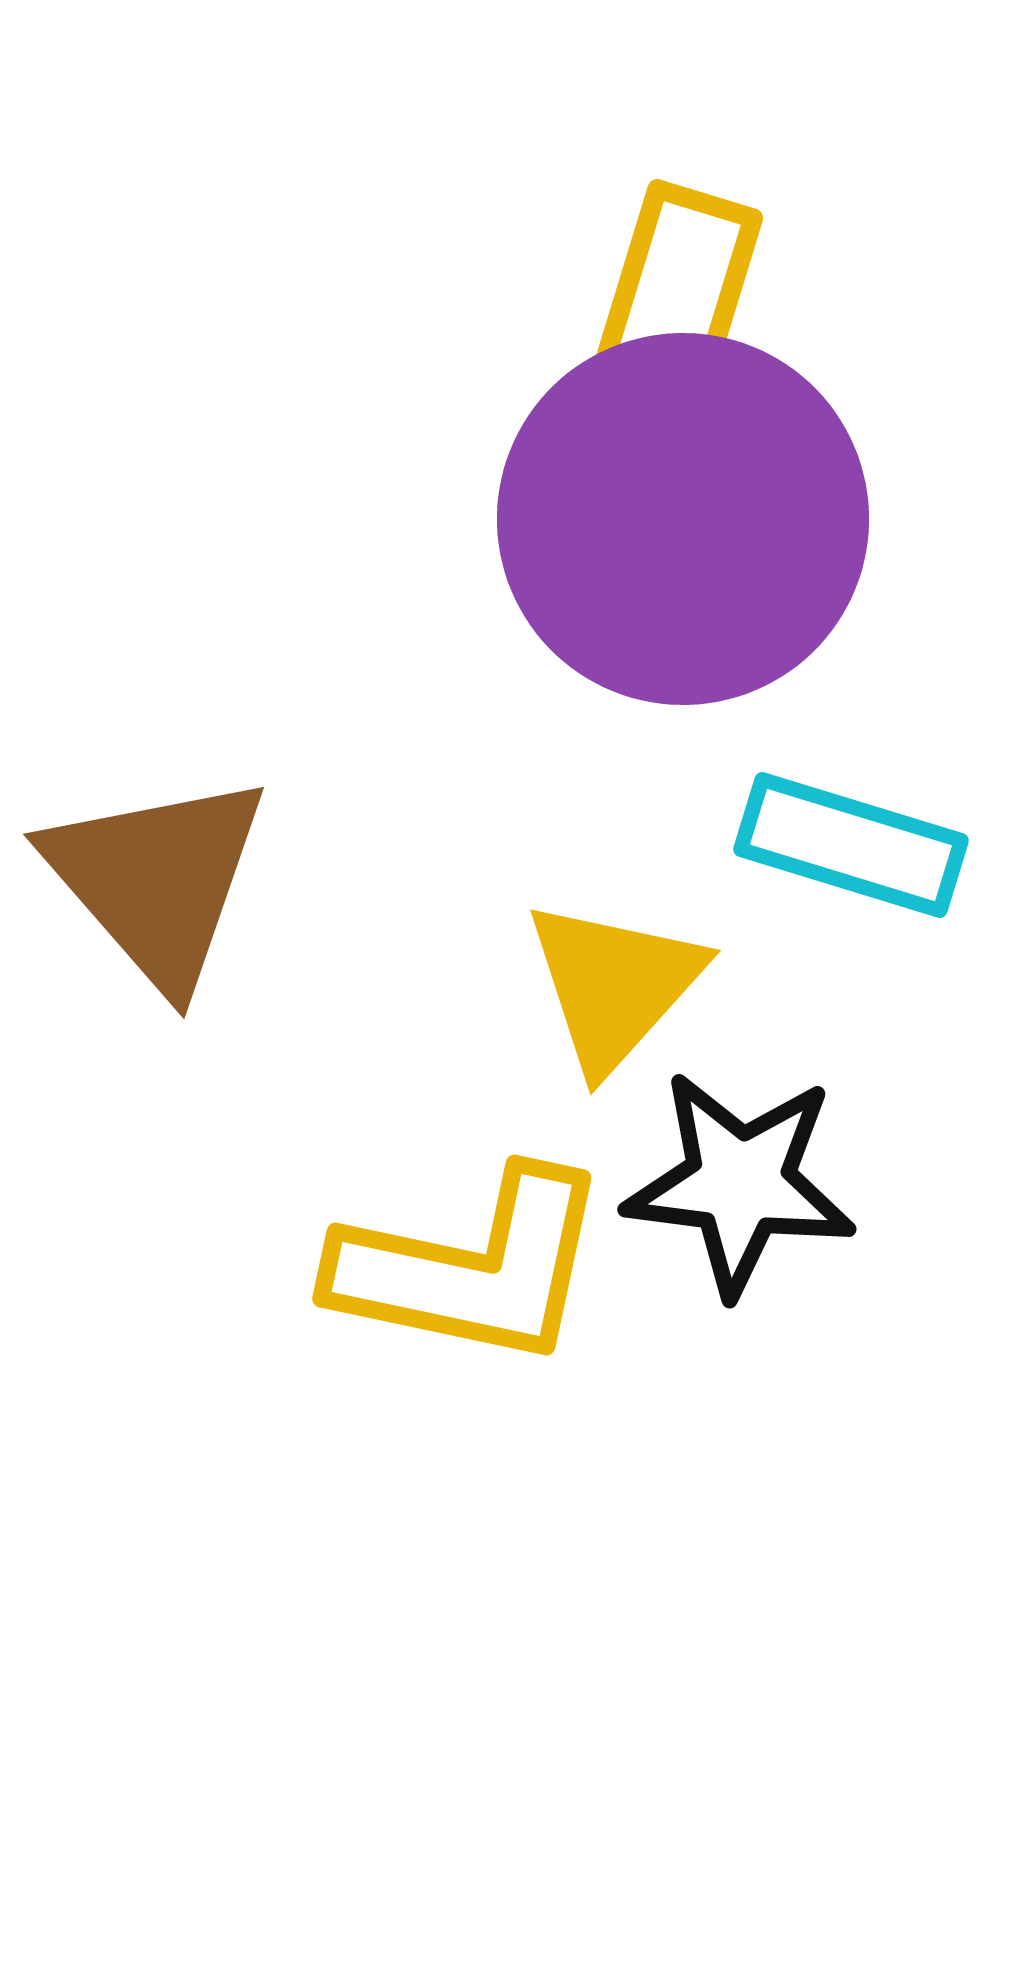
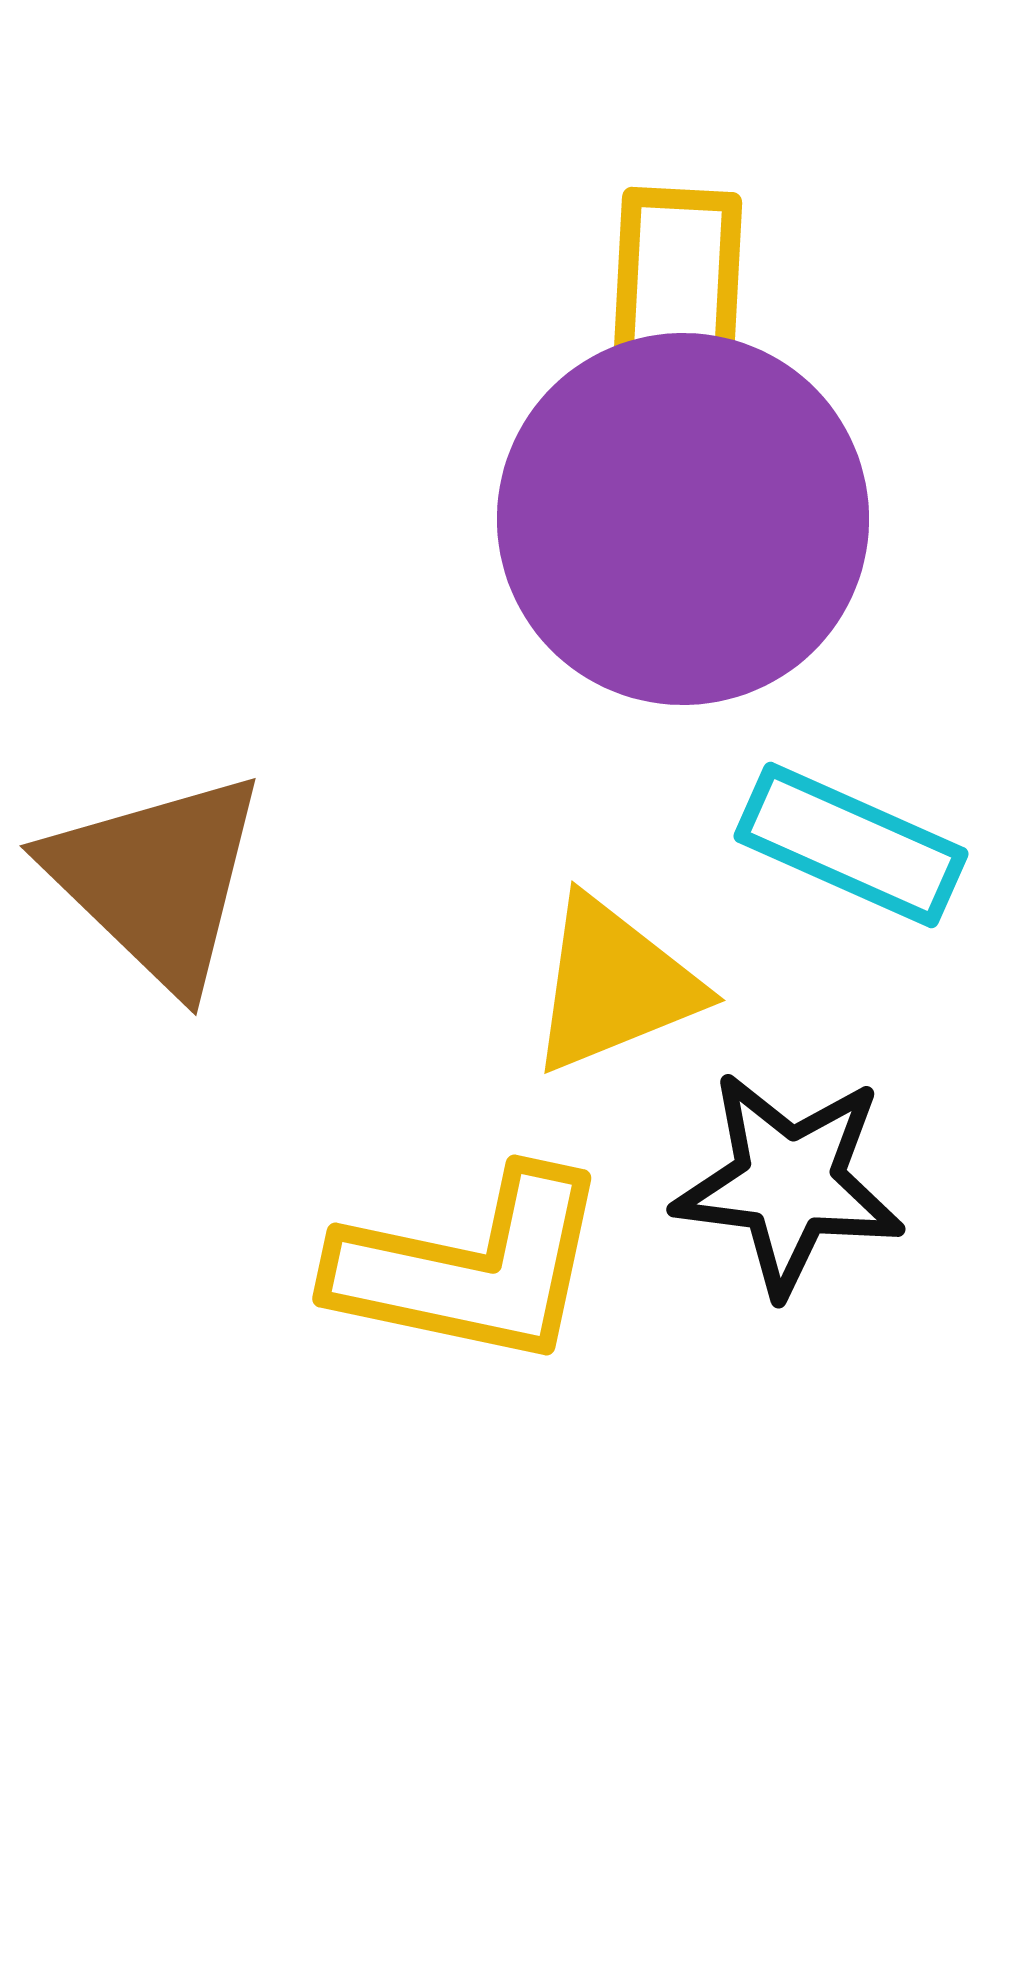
yellow rectangle: rotated 14 degrees counterclockwise
cyan rectangle: rotated 7 degrees clockwise
brown triangle: rotated 5 degrees counterclockwise
yellow triangle: rotated 26 degrees clockwise
black star: moved 49 px right
